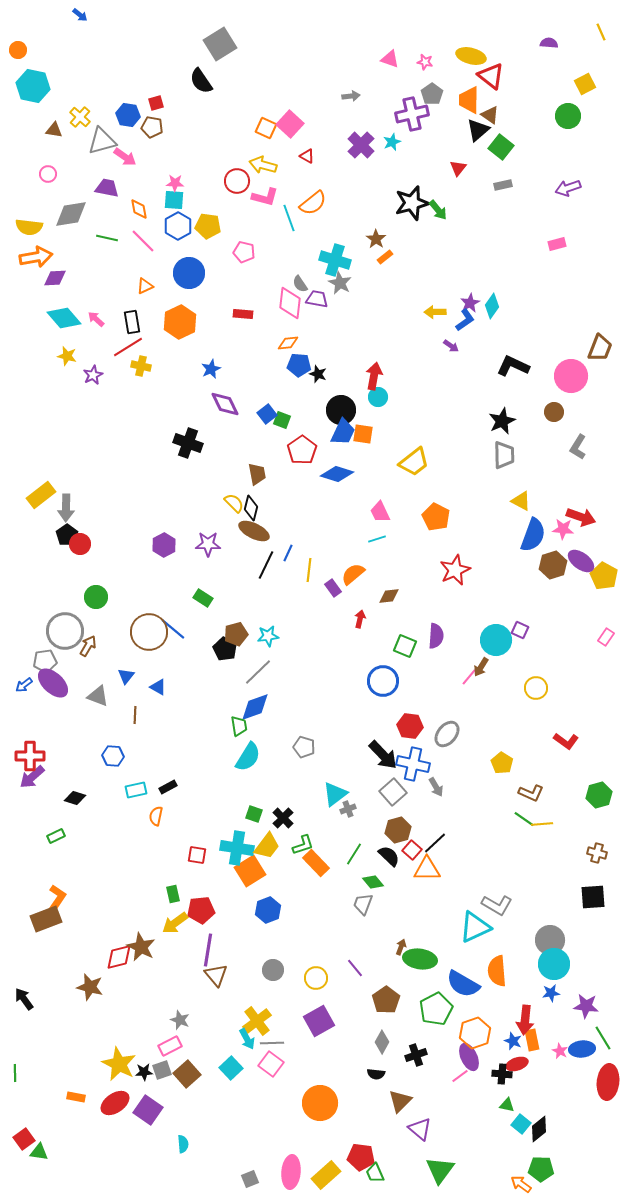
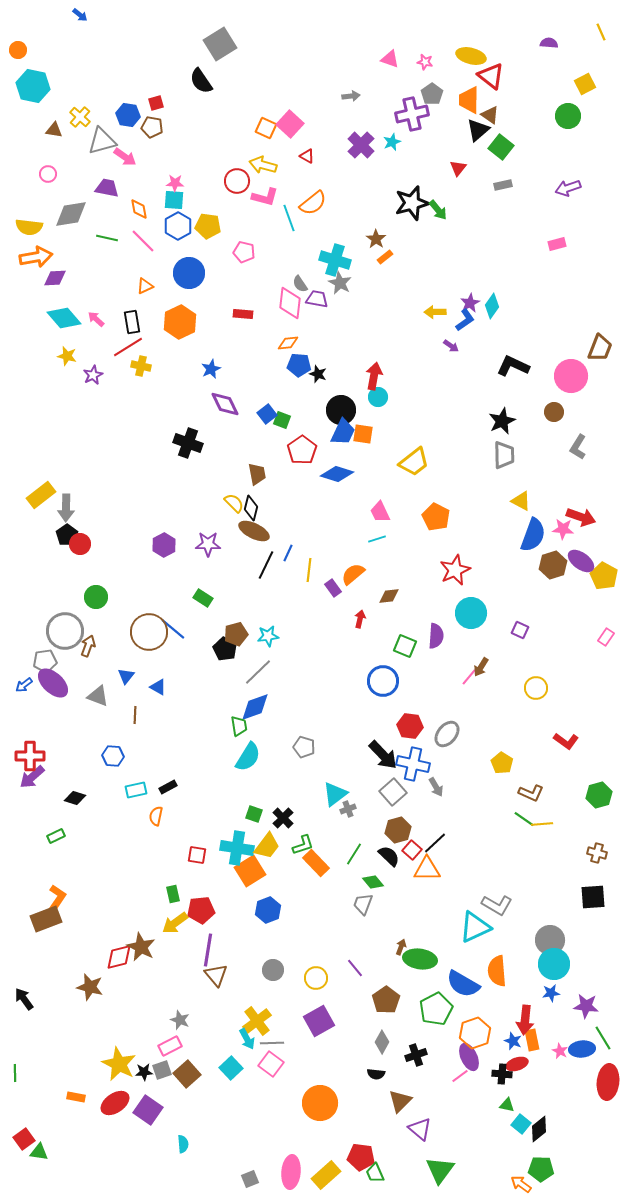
cyan circle at (496, 640): moved 25 px left, 27 px up
brown arrow at (88, 646): rotated 10 degrees counterclockwise
